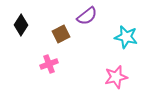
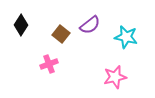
purple semicircle: moved 3 px right, 9 px down
brown square: rotated 24 degrees counterclockwise
pink star: moved 1 px left
